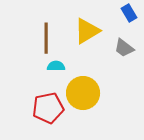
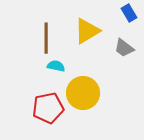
cyan semicircle: rotated 12 degrees clockwise
